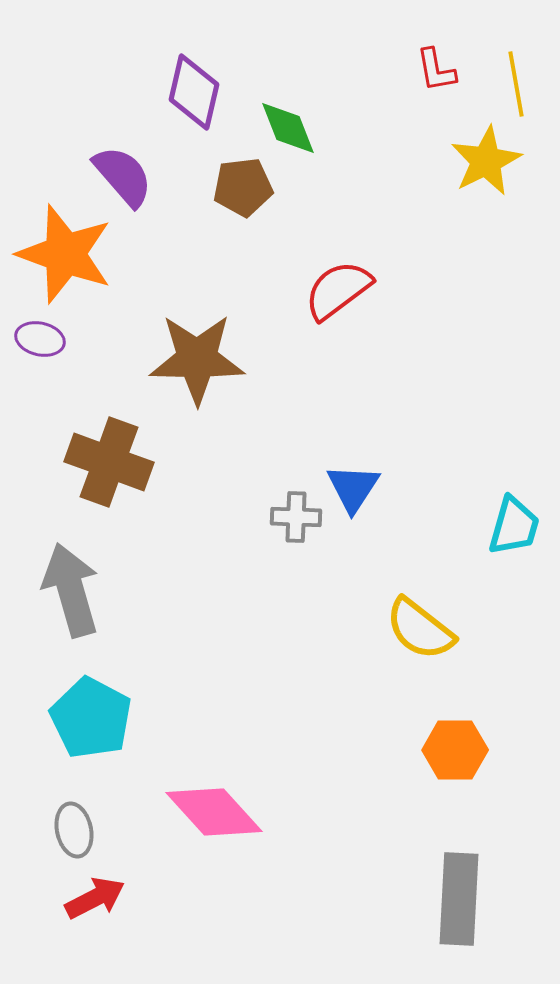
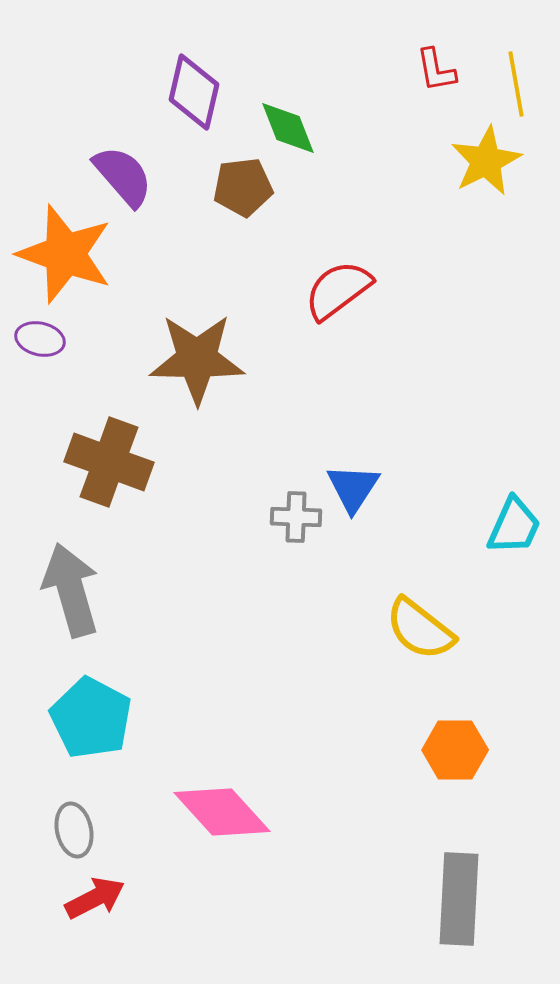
cyan trapezoid: rotated 8 degrees clockwise
pink diamond: moved 8 px right
